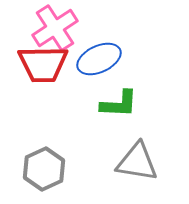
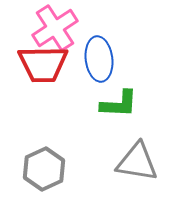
blue ellipse: rotated 72 degrees counterclockwise
